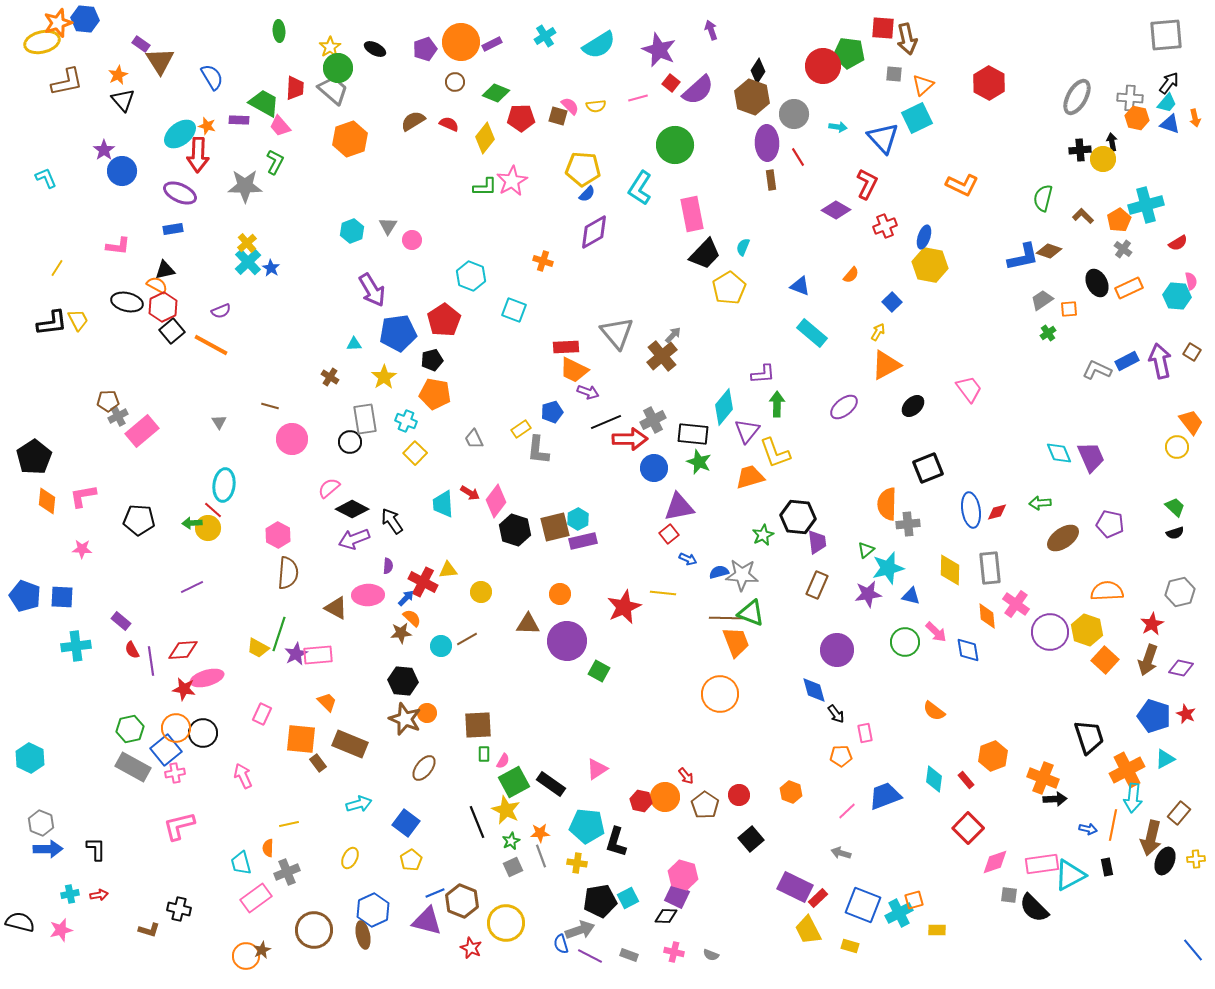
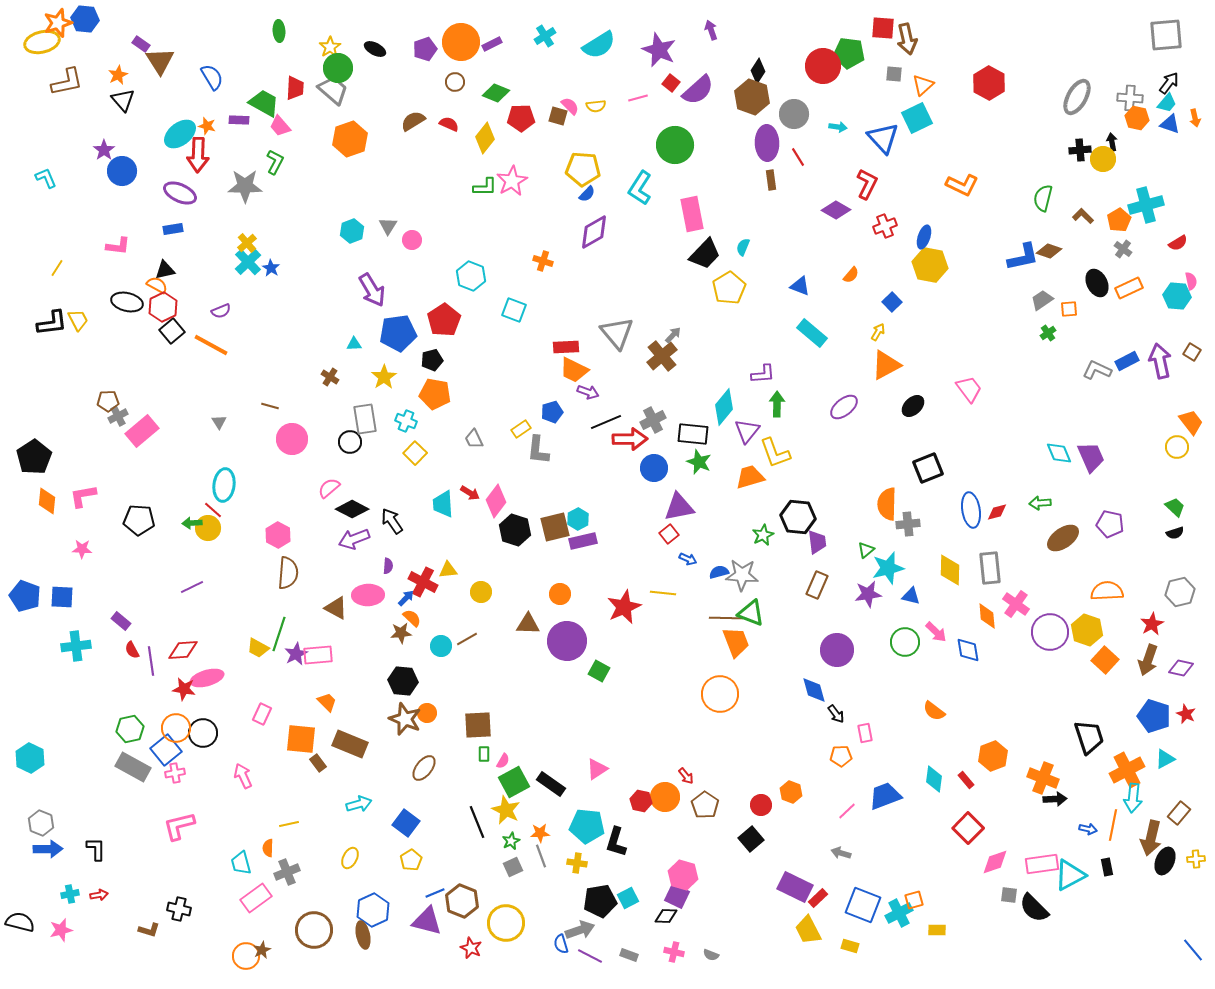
red circle at (739, 795): moved 22 px right, 10 px down
